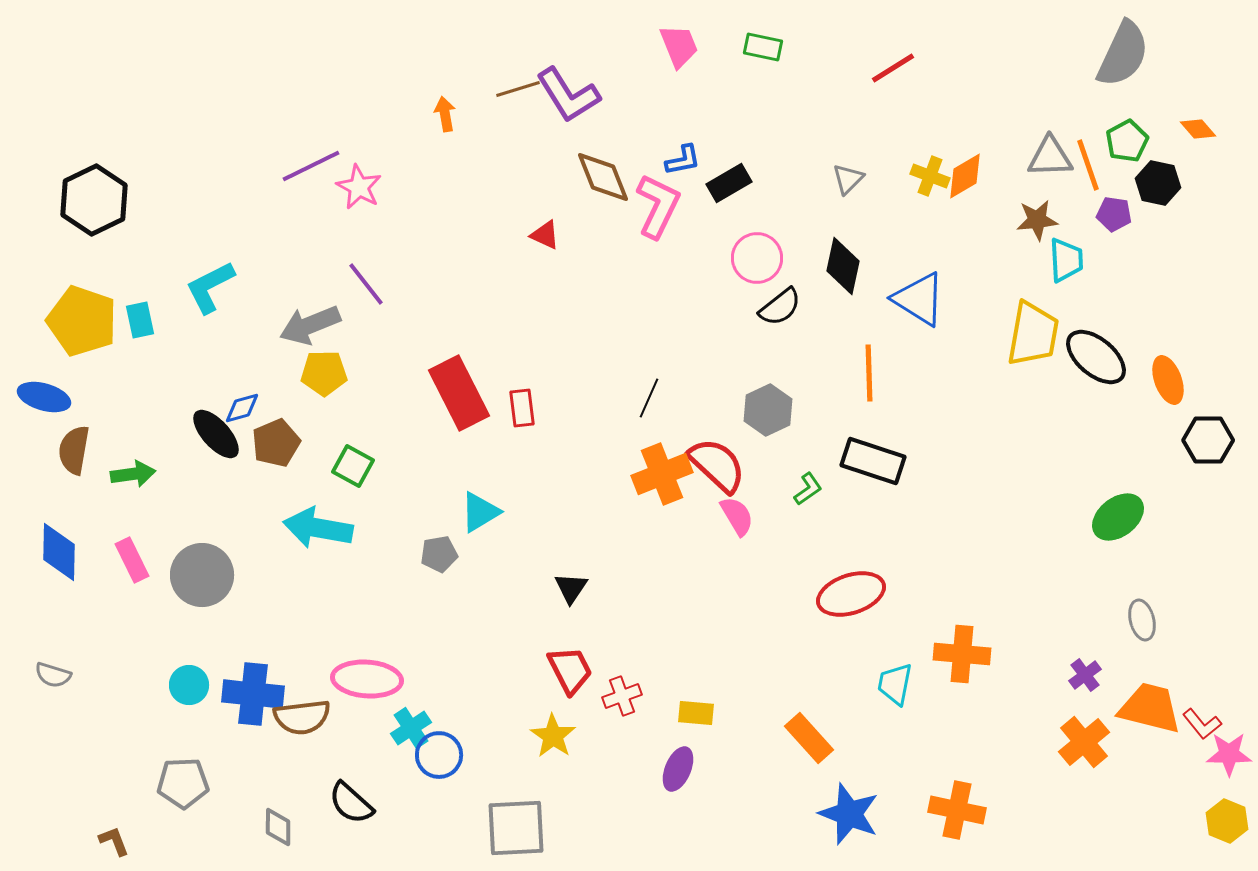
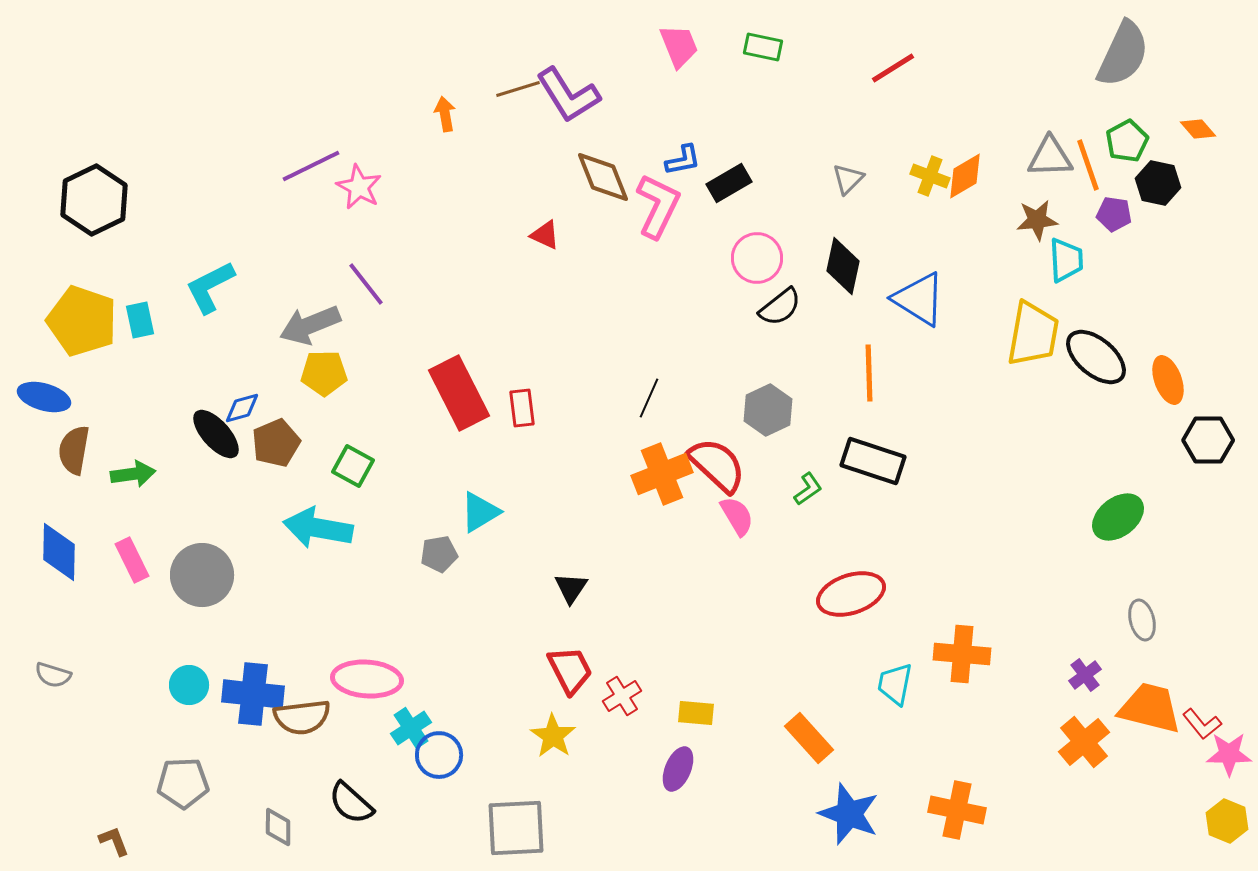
red cross at (622, 696): rotated 12 degrees counterclockwise
